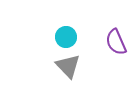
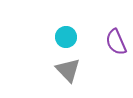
gray triangle: moved 4 px down
